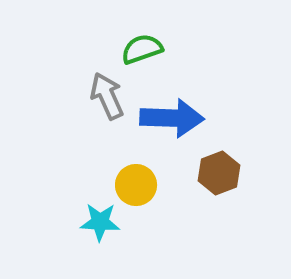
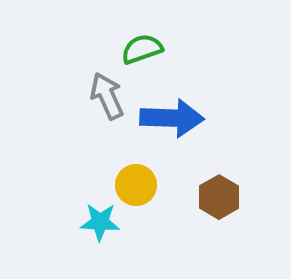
brown hexagon: moved 24 px down; rotated 9 degrees counterclockwise
